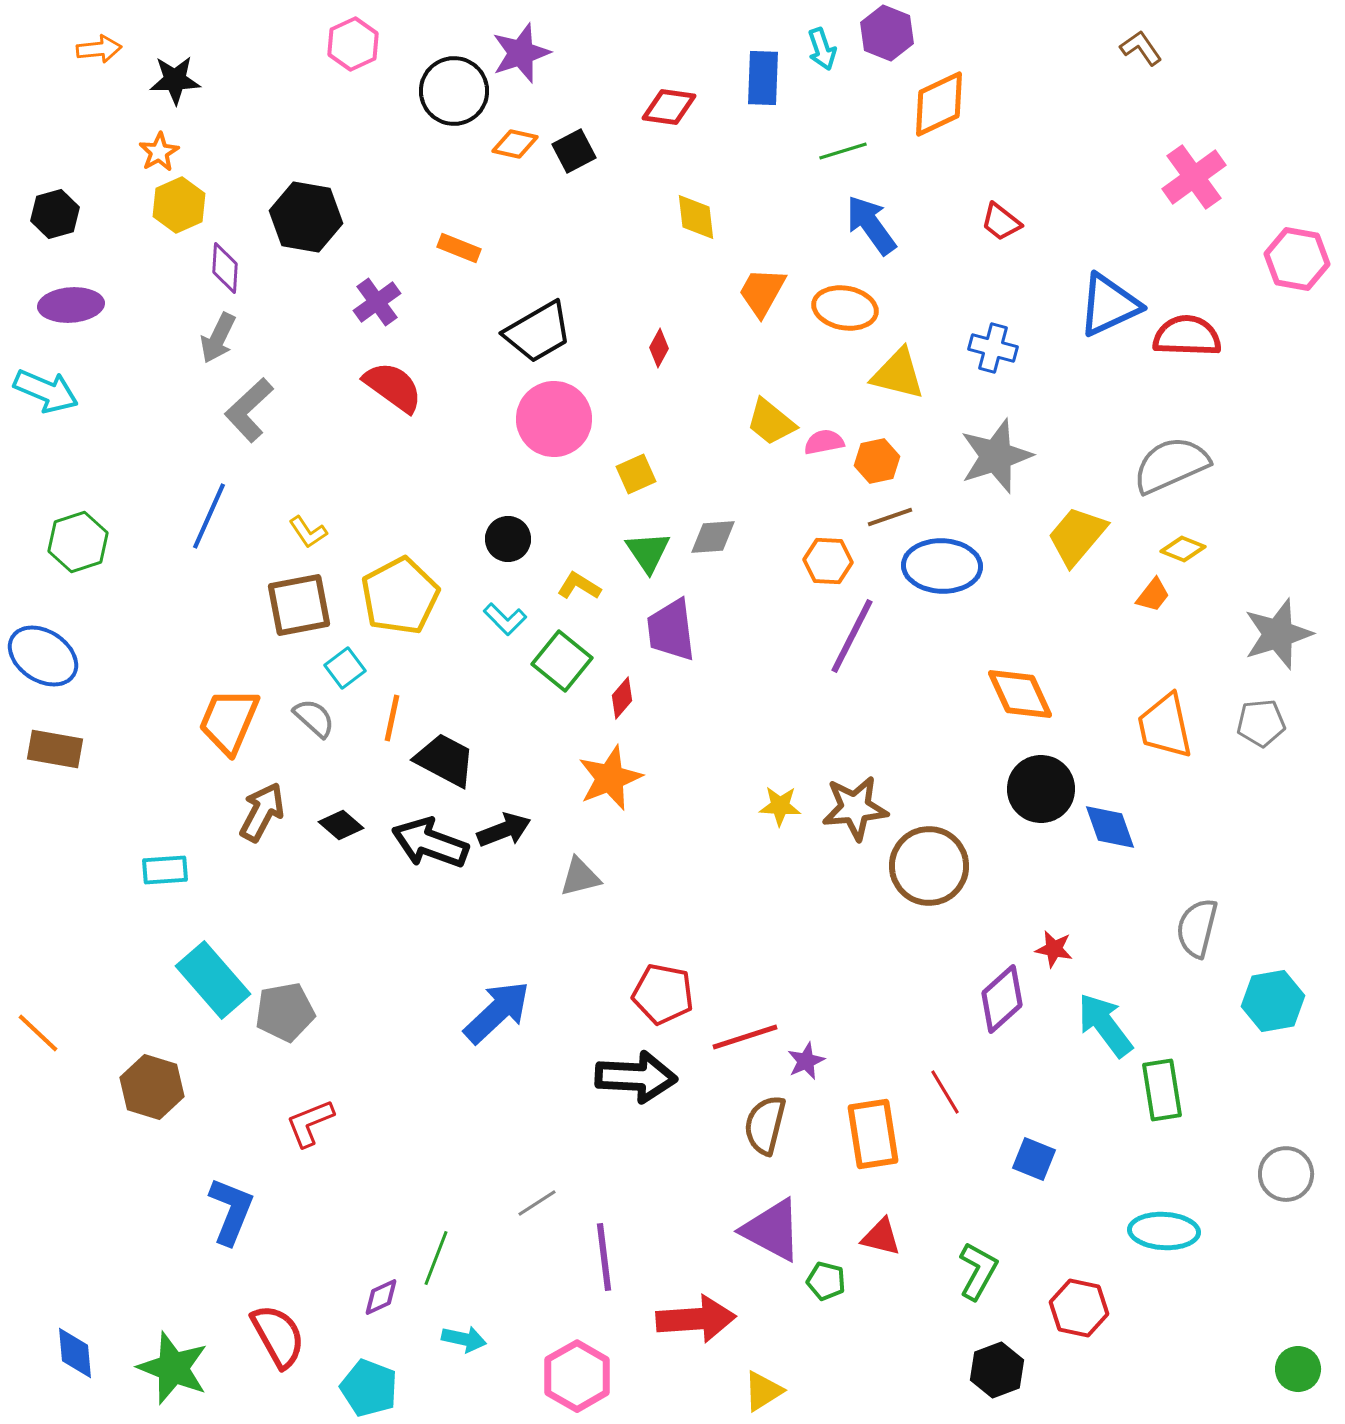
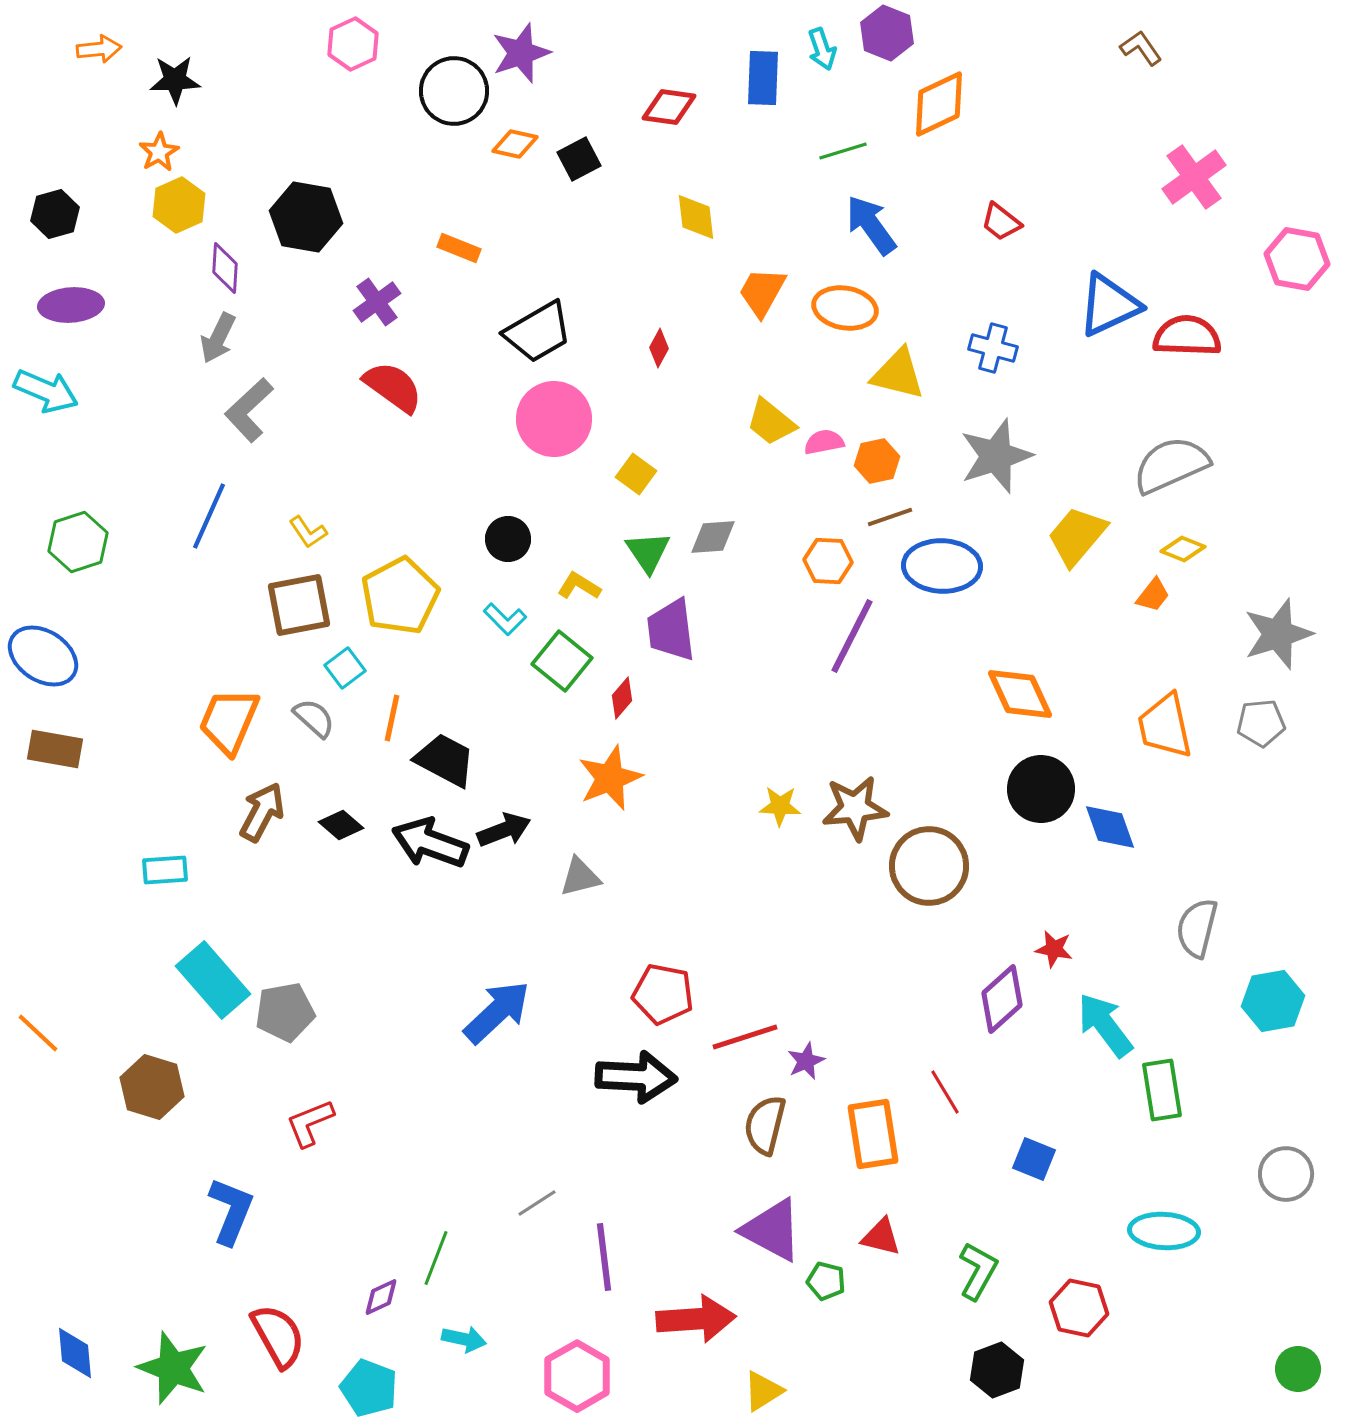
black square at (574, 151): moved 5 px right, 8 px down
yellow square at (636, 474): rotated 30 degrees counterclockwise
